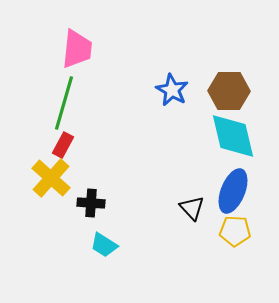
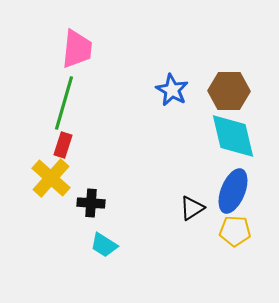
red rectangle: rotated 10 degrees counterclockwise
black triangle: rotated 40 degrees clockwise
